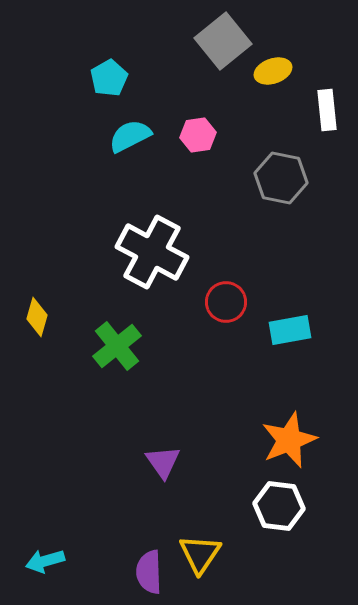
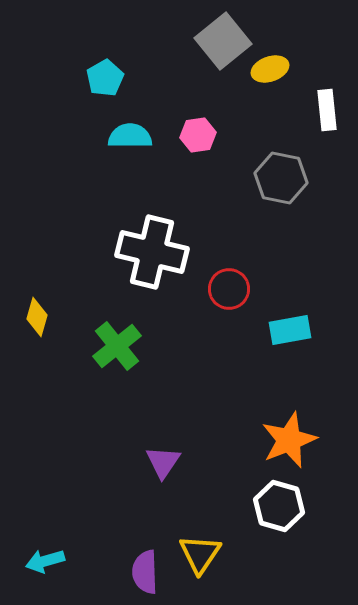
yellow ellipse: moved 3 px left, 2 px up
cyan pentagon: moved 4 px left
cyan semicircle: rotated 27 degrees clockwise
white cross: rotated 14 degrees counterclockwise
red circle: moved 3 px right, 13 px up
purple triangle: rotated 9 degrees clockwise
white hexagon: rotated 9 degrees clockwise
purple semicircle: moved 4 px left
